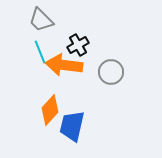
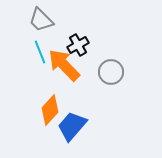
orange arrow: rotated 39 degrees clockwise
blue trapezoid: rotated 28 degrees clockwise
